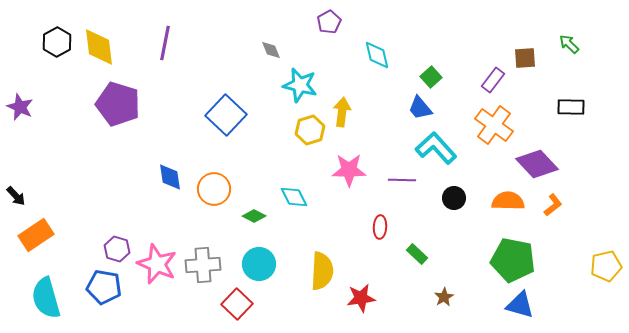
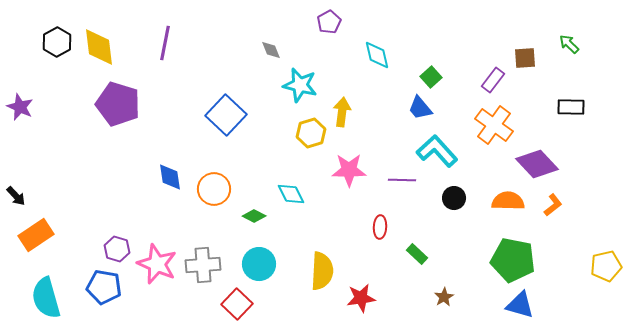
yellow hexagon at (310, 130): moved 1 px right, 3 px down
cyan L-shape at (436, 148): moved 1 px right, 3 px down
cyan diamond at (294, 197): moved 3 px left, 3 px up
